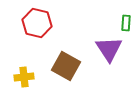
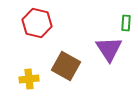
yellow cross: moved 5 px right, 2 px down
